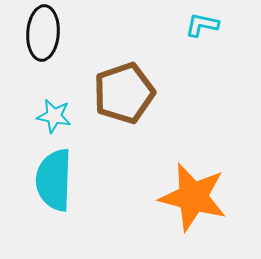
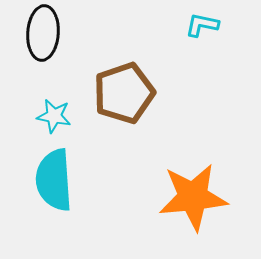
cyan semicircle: rotated 6 degrees counterclockwise
orange star: rotated 20 degrees counterclockwise
